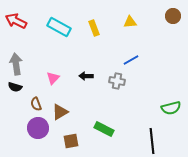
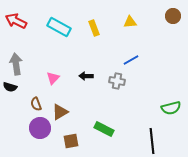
black semicircle: moved 5 px left
purple circle: moved 2 px right
